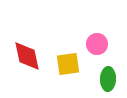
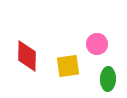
red diamond: rotated 12 degrees clockwise
yellow square: moved 2 px down
